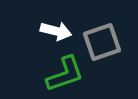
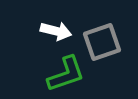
green L-shape: moved 1 px right
